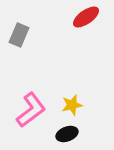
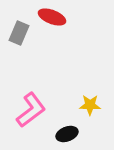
red ellipse: moved 34 px left; rotated 56 degrees clockwise
gray rectangle: moved 2 px up
yellow star: moved 18 px right; rotated 15 degrees clockwise
